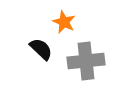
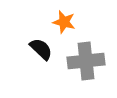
orange star: rotated 10 degrees counterclockwise
